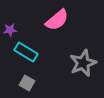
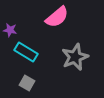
pink semicircle: moved 3 px up
purple star: rotated 16 degrees clockwise
gray star: moved 8 px left, 6 px up
